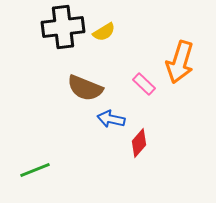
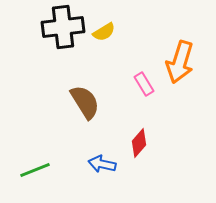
pink rectangle: rotated 15 degrees clockwise
brown semicircle: moved 14 px down; rotated 144 degrees counterclockwise
blue arrow: moved 9 px left, 45 px down
